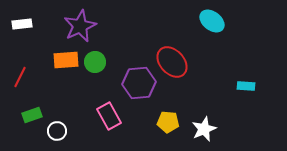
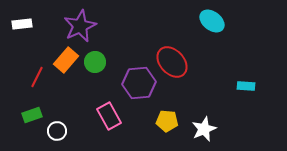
orange rectangle: rotated 45 degrees counterclockwise
red line: moved 17 px right
yellow pentagon: moved 1 px left, 1 px up
